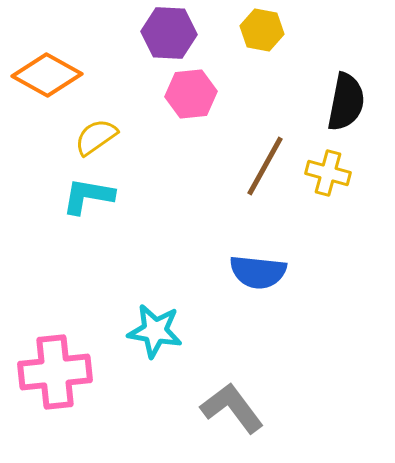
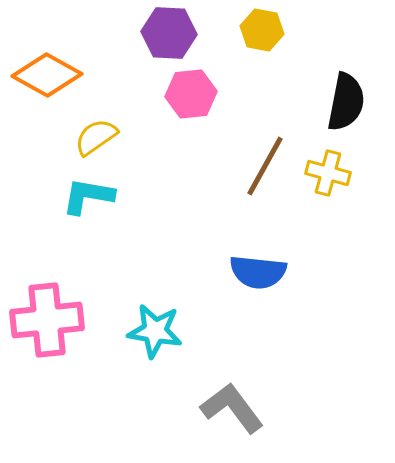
pink cross: moved 8 px left, 52 px up
